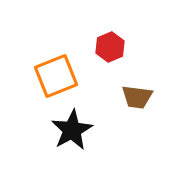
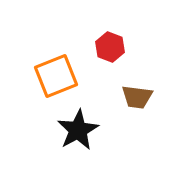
red hexagon: rotated 16 degrees counterclockwise
black star: moved 6 px right
